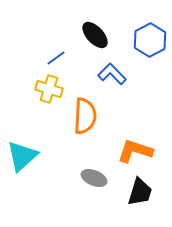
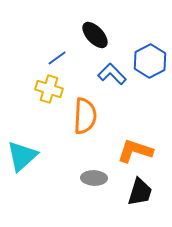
blue hexagon: moved 21 px down
blue line: moved 1 px right
gray ellipse: rotated 20 degrees counterclockwise
